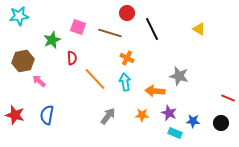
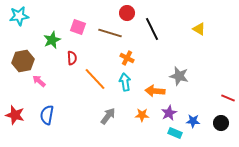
purple star: rotated 21 degrees clockwise
